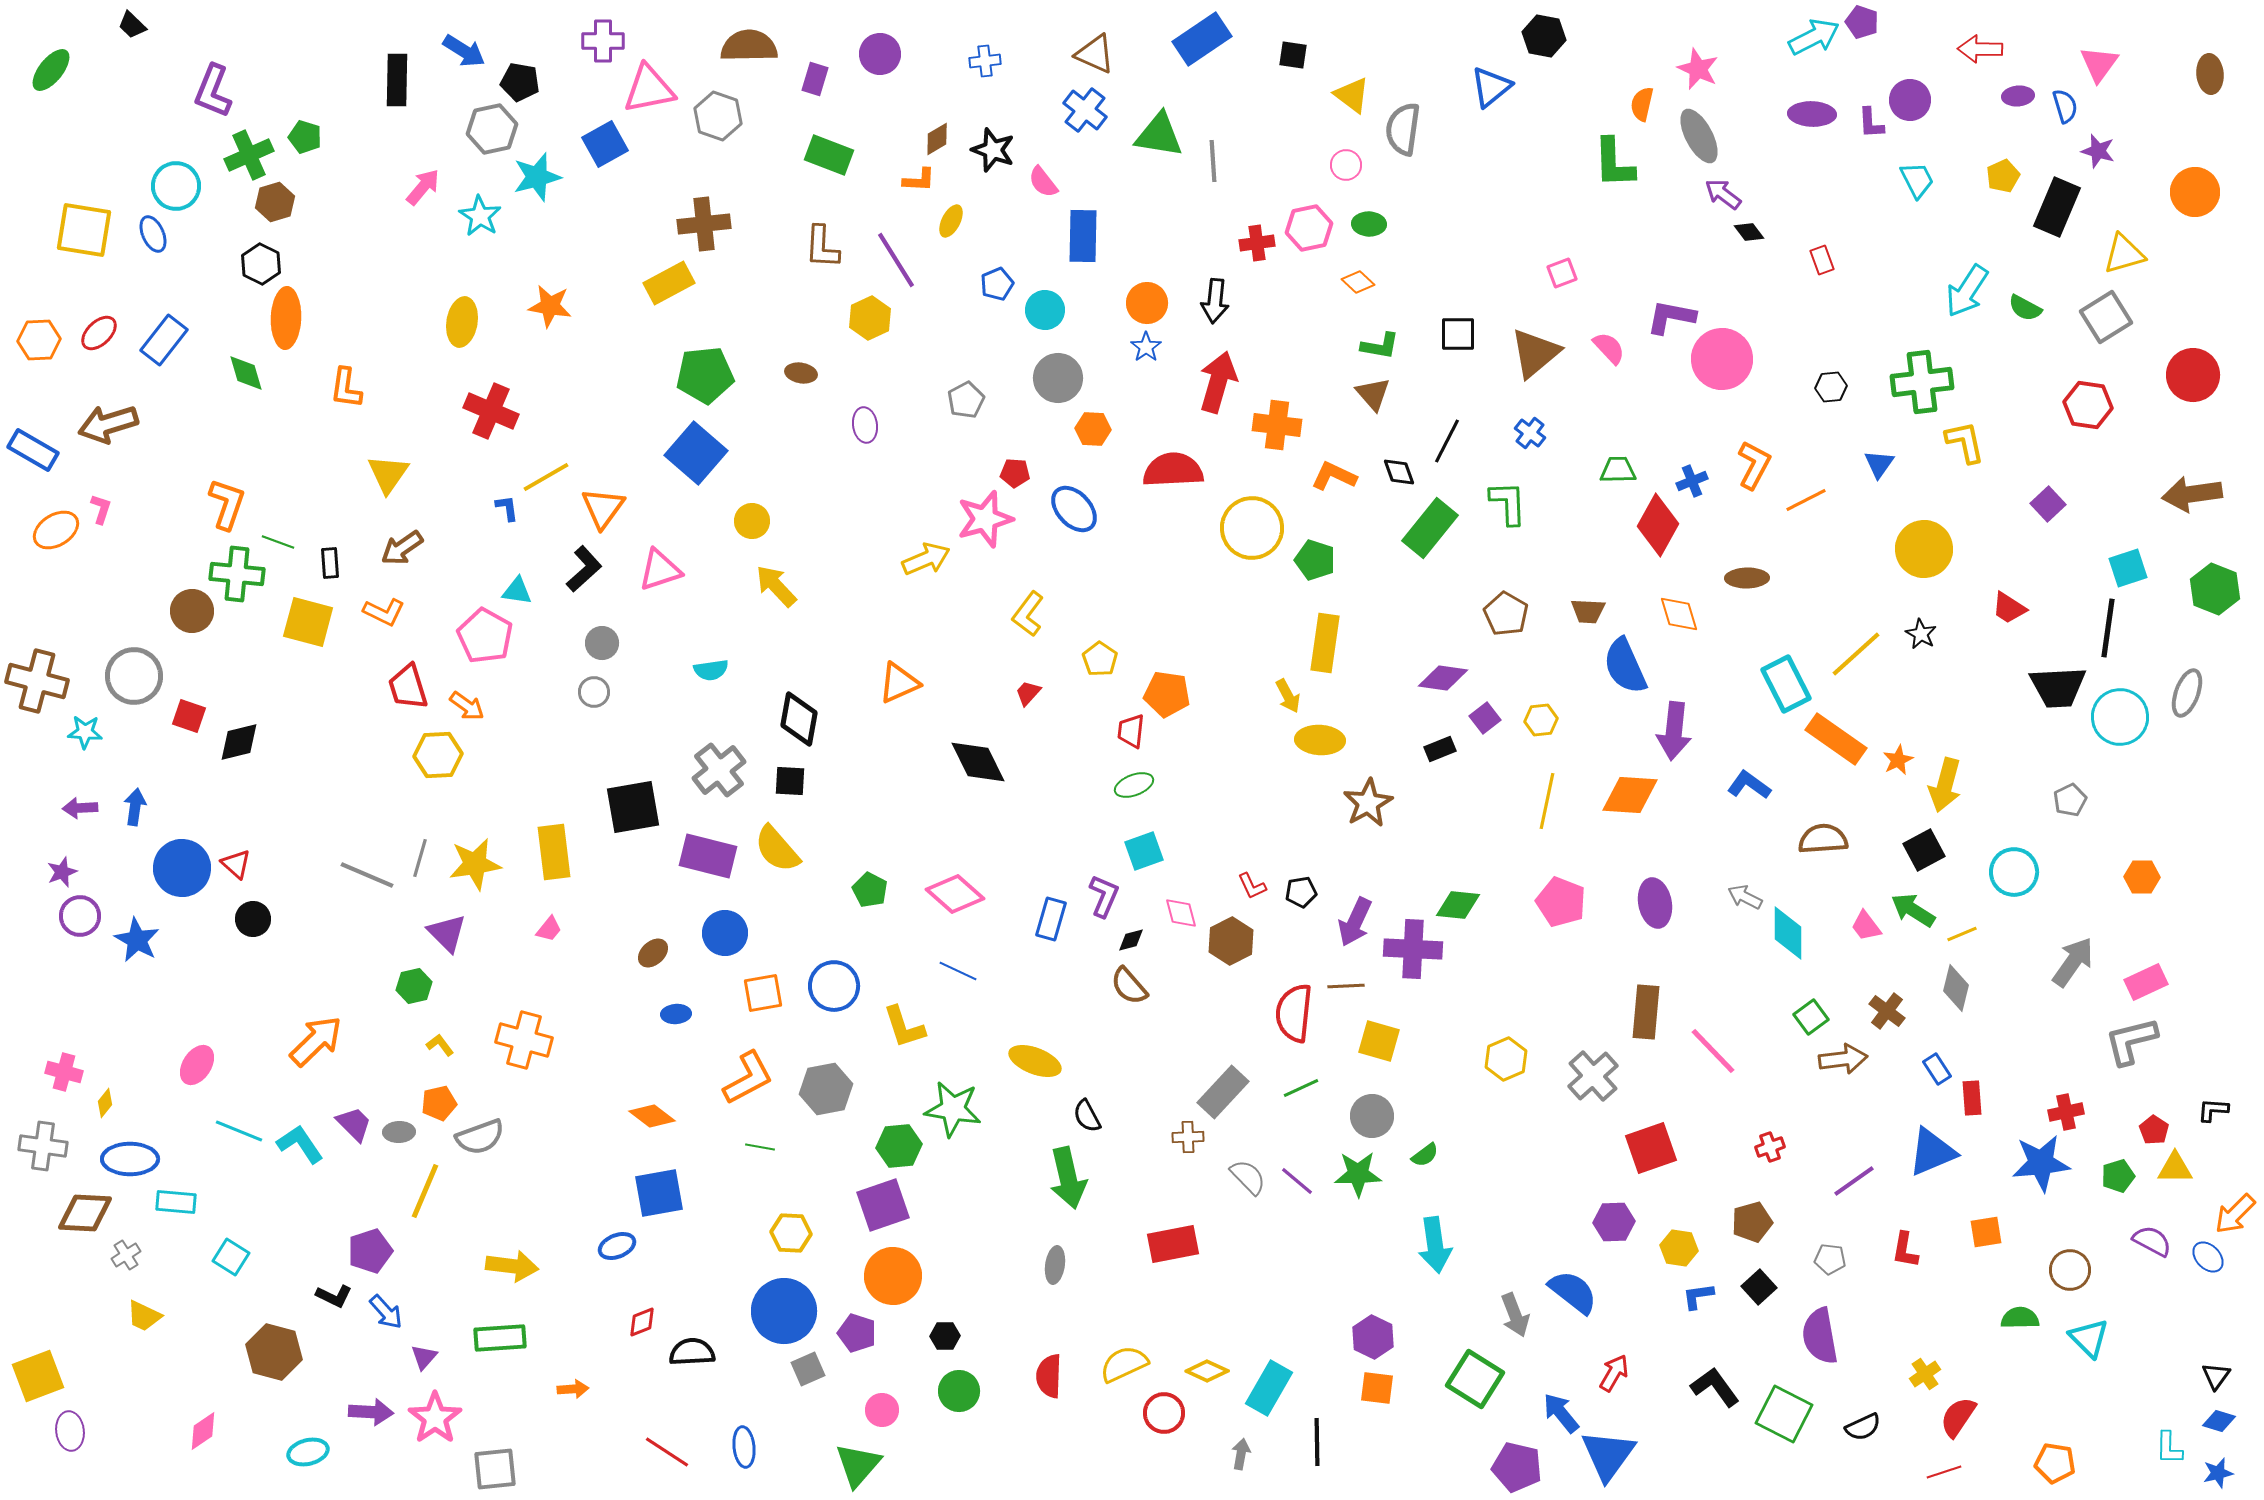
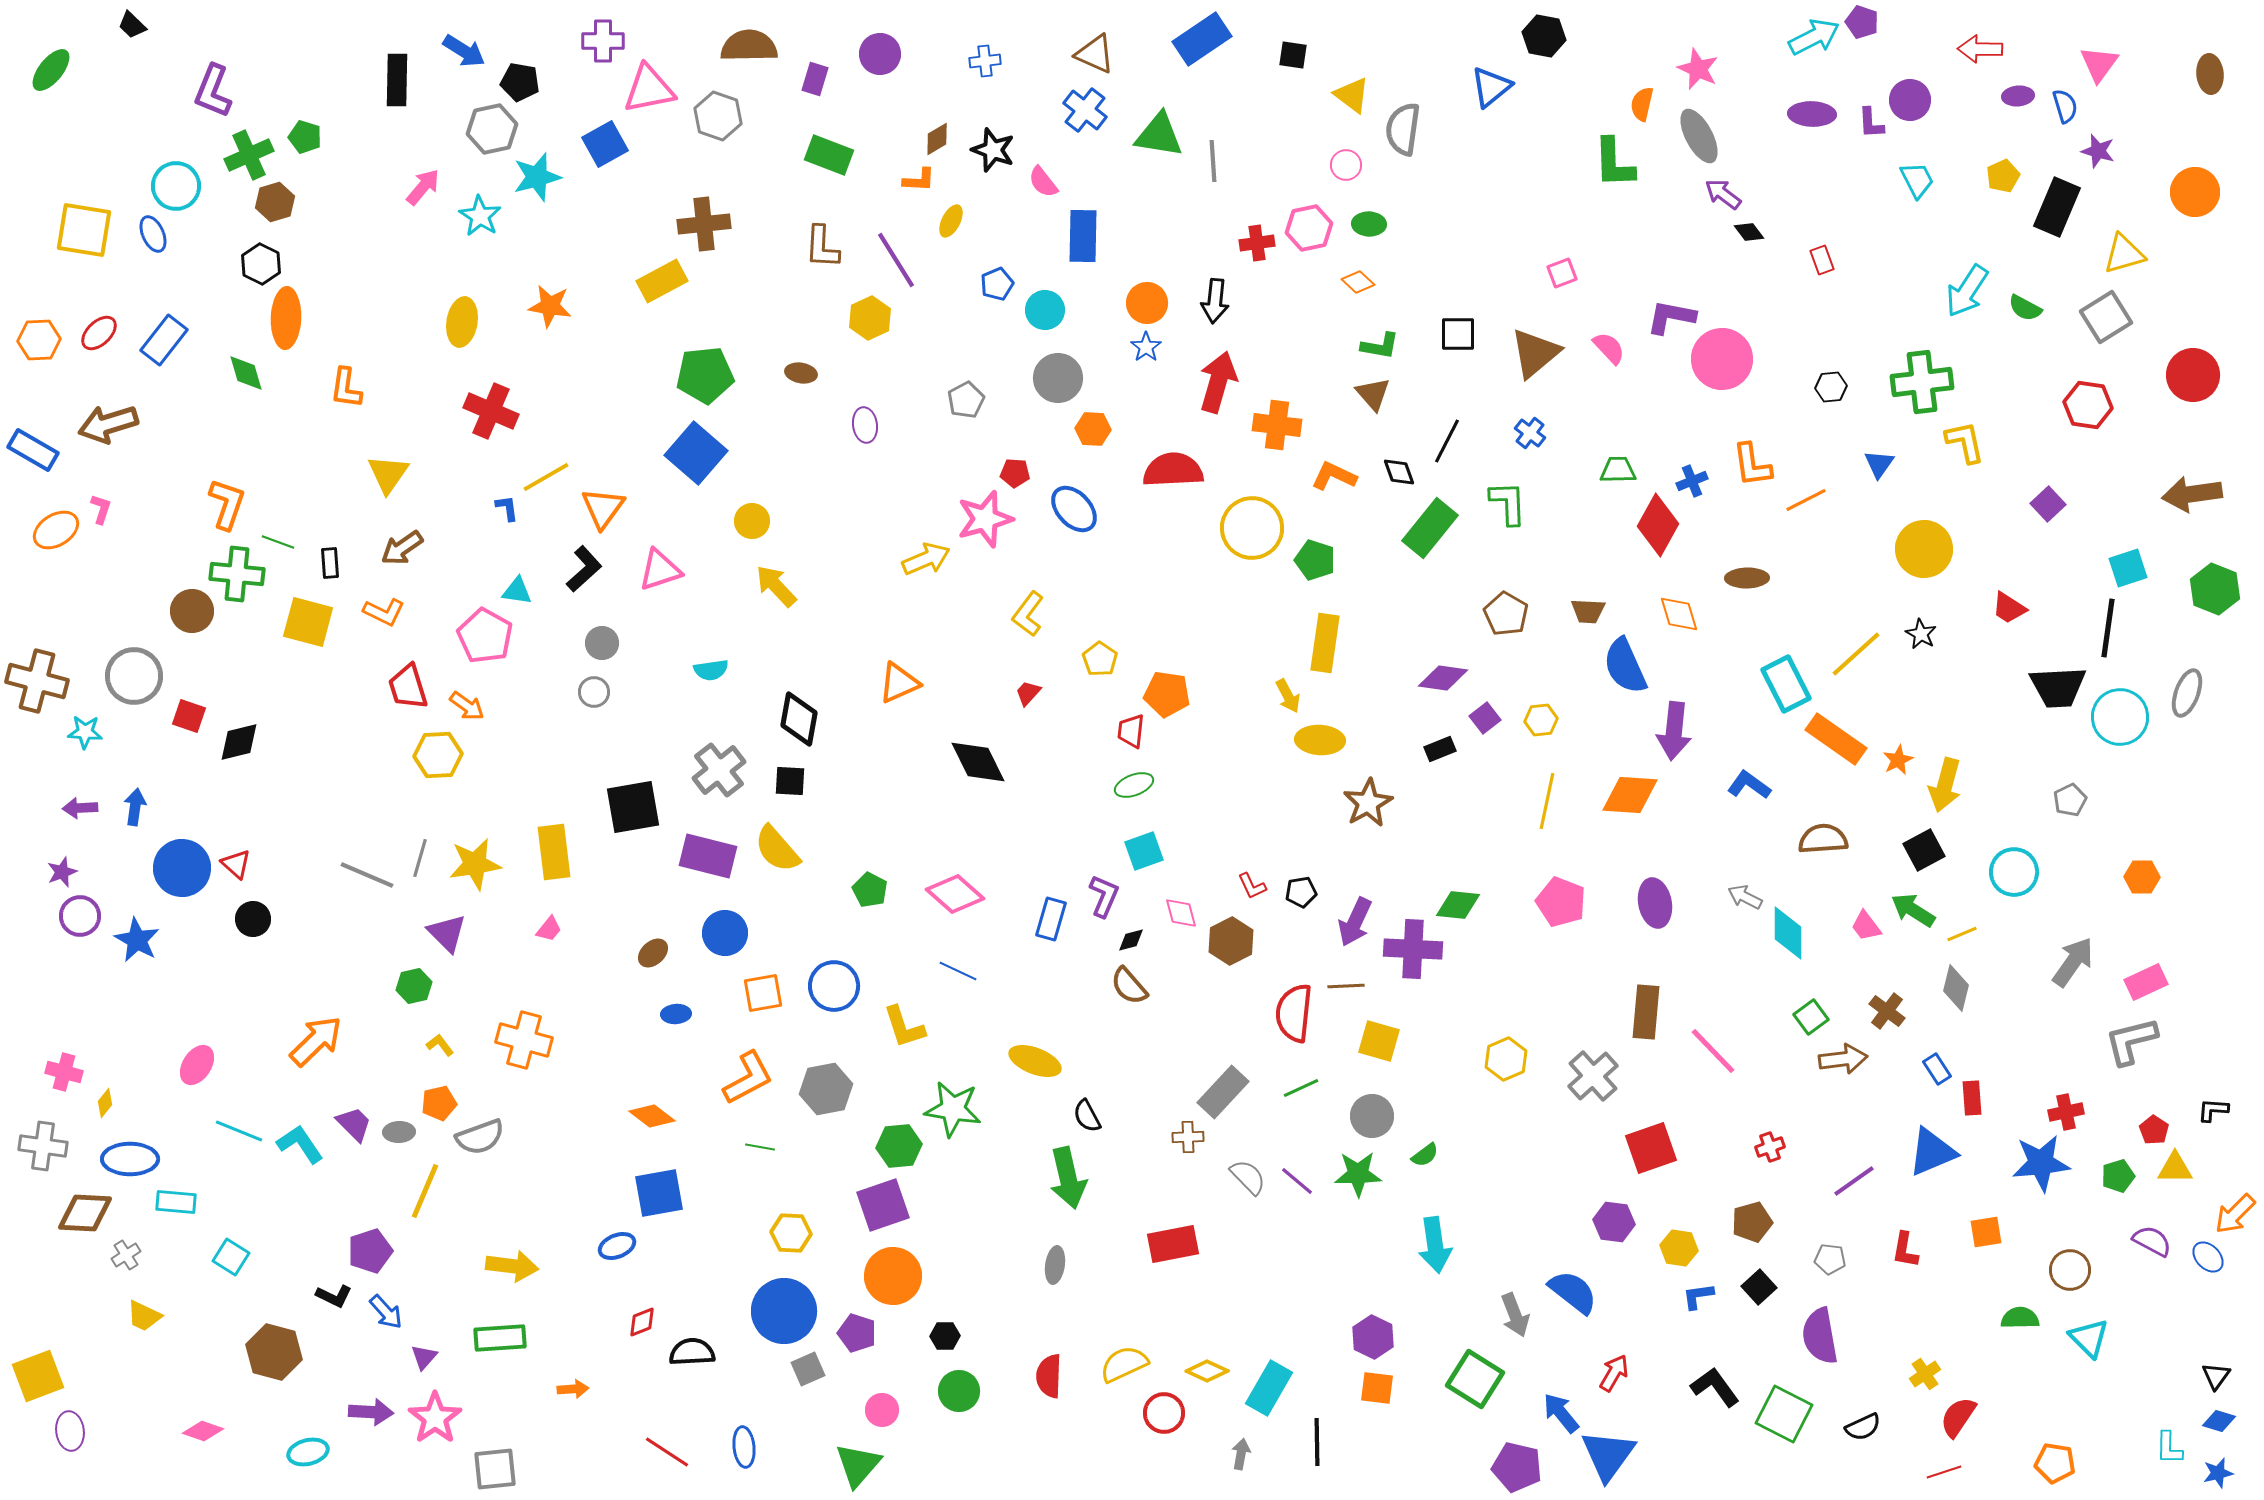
yellow rectangle at (669, 283): moved 7 px left, 2 px up
orange L-shape at (1754, 465): moved 2 px left; rotated 144 degrees clockwise
purple hexagon at (1614, 1222): rotated 9 degrees clockwise
pink diamond at (203, 1431): rotated 54 degrees clockwise
